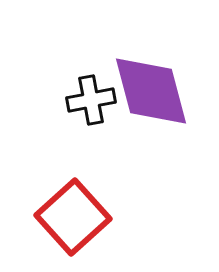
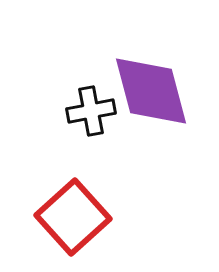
black cross: moved 11 px down
